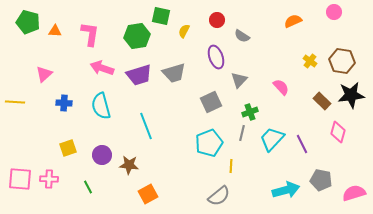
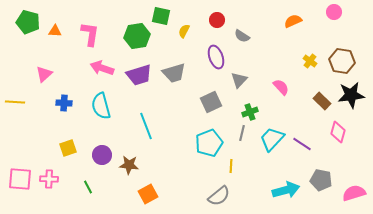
purple line at (302, 144): rotated 30 degrees counterclockwise
